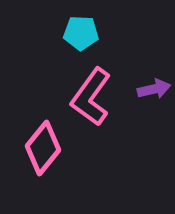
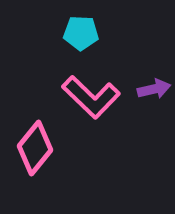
pink L-shape: rotated 82 degrees counterclockwise
pink diamond: moved 8 px left
